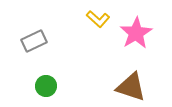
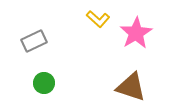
green circle: moved 2 px left, 3 px up
